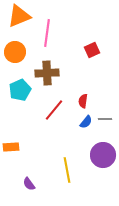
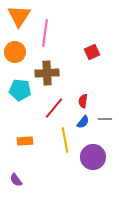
orange triangle: rotated 35 degrees counterclockwise
pink line: moved 2 px left
red square: moved 2 px down
cyan pentagon: rotated 30 degrees clockwise
red line: moved 2 px up
blue semicircle: moved 3 px left
orange rectangle: moved 14 px right, 6 px up
purple circle: moved 10 px left, 2 px down
yellow line: moved 2 px left, 30 px up
purple semicircle: moved 13 px left, 4 px up
